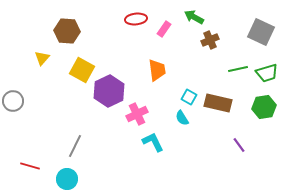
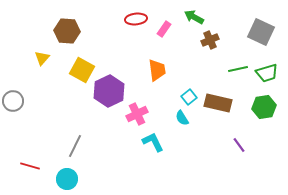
cyan square: rotated 21 degrees clockwise
